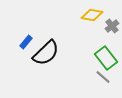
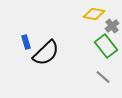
yellow diamond: moved 2 px right, 1 px up
blue rectangle: rotated 56 degrees counterclockwise
green rectangle: moved 12 px up
